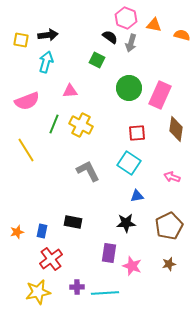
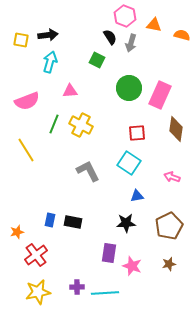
pink hexagon: moved 1 px left, 2 px up
black semicircle: rotated 21 degrees clockwise
cyan arrow: moved 4 px right
blue rectangle: moved 8 px right, 11 px up
red cross: moved 15 px left, 4 px up
